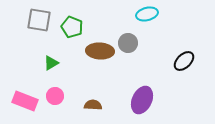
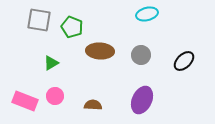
gray circle: moved 13 px right, 12 px down
